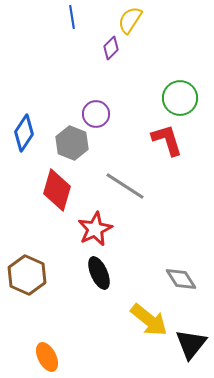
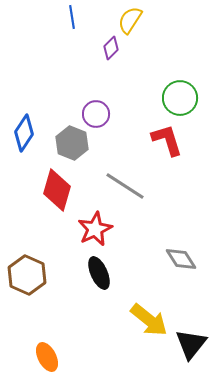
gray diamond: moved 20 px up
